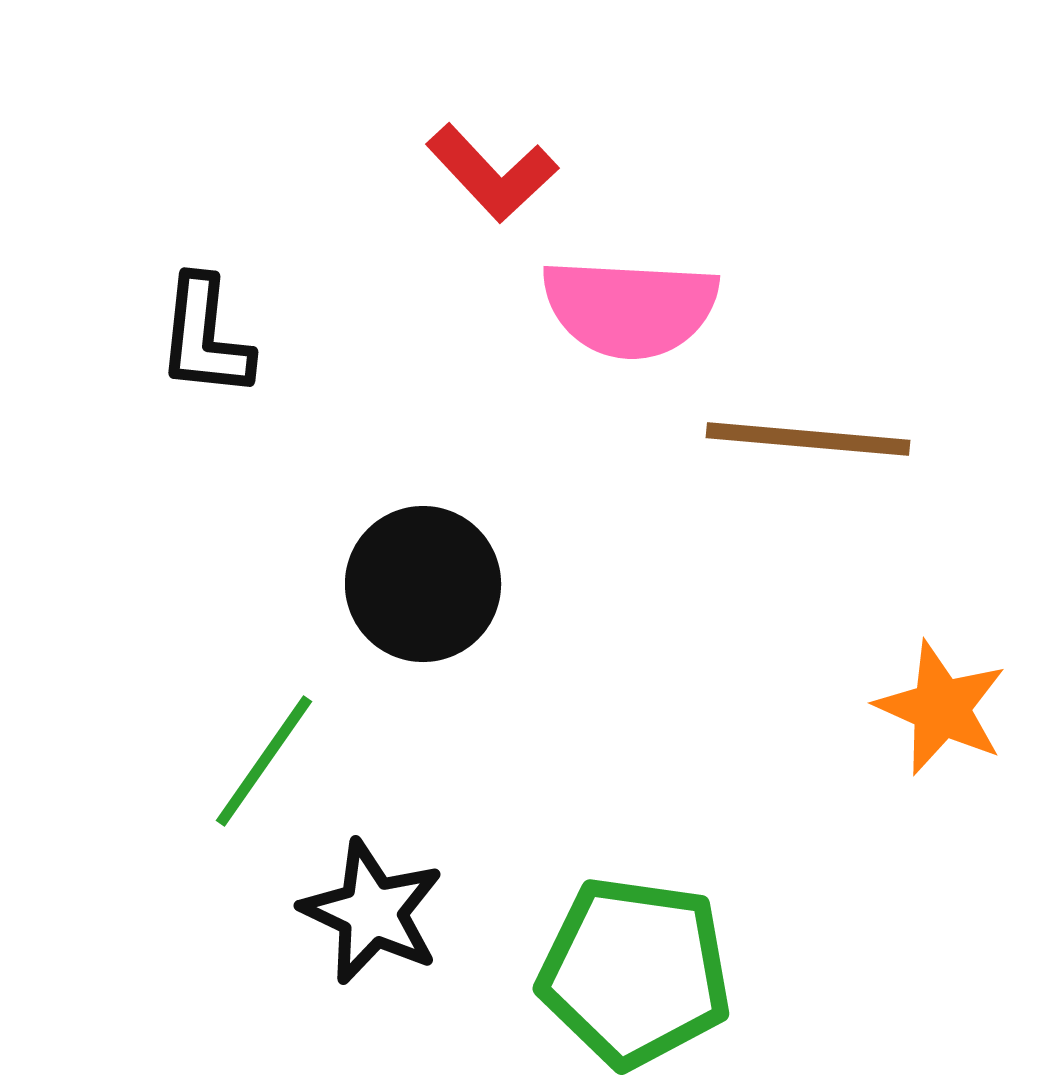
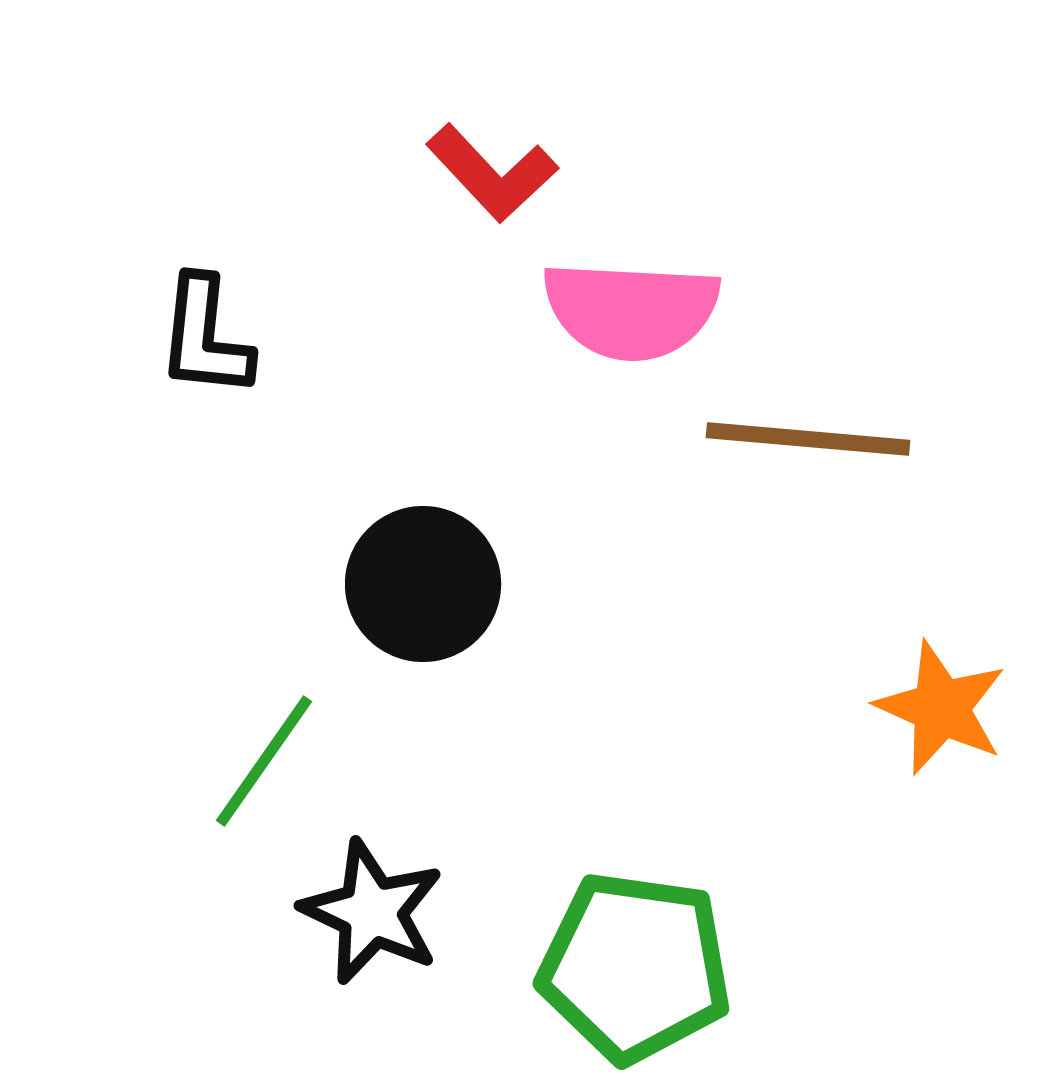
pink semicircle: moved 1 px right, 2 px down
green pentagon: moved 5 px up
